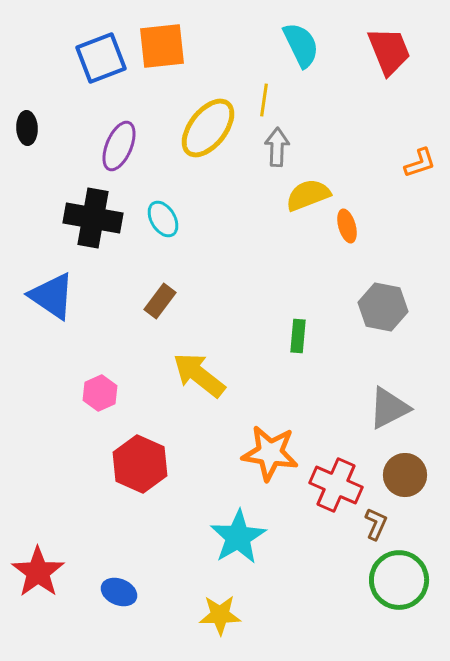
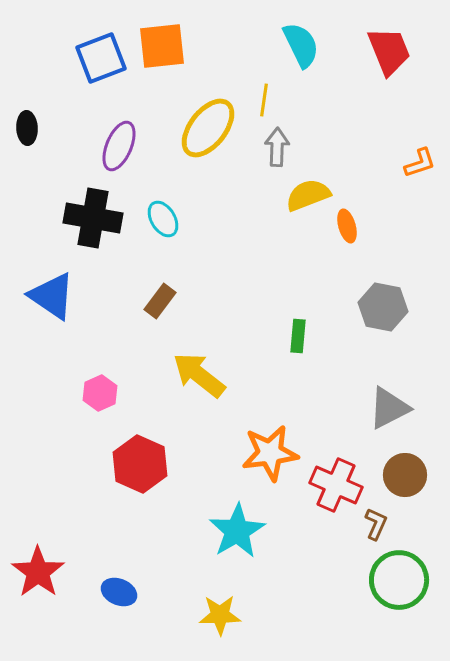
orange star: rotated 16 degrees counterclockwise
cyan star: moved 1 px left, 6 px up
